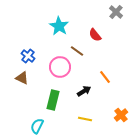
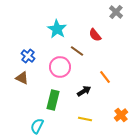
cyan star: moved 2 px left, 3 px down
